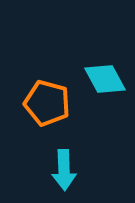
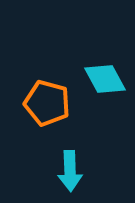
cyan arrow: moved 6 px right, 1 px down
